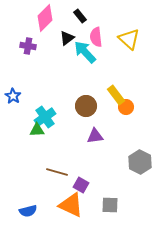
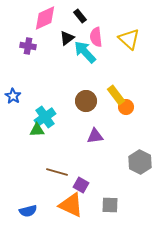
pink diamond: rotated 20 degrees clockwise
brown circle: moved 5 px up
